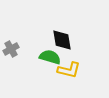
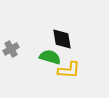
black diamond: moved 1 px up
yellow L-shape: rotated 10 degrees counterclockwise
